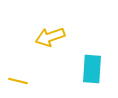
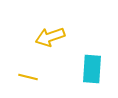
yellow line: moved 10 px right, 4 px up
